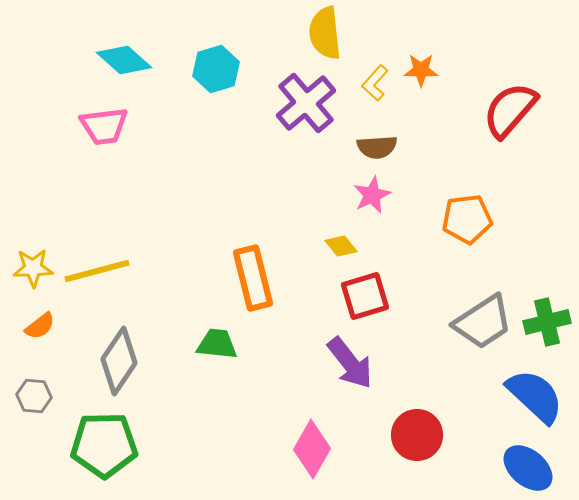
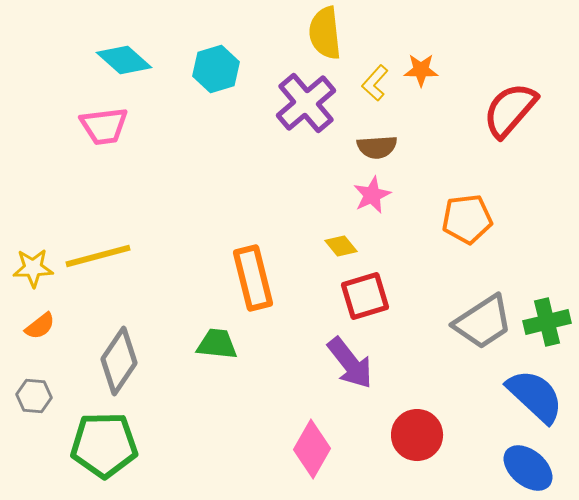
yellow line: moved 1 px right, 15 px up
